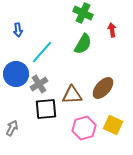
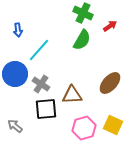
red arrow: moved 2 px left, 4 px up; rotated 64 degrees clockwise
green semicircle: moved 1 px left, 4 px up
cyan line: moved 3 px left, 2 px up
blue circle: moved 1 px left
gray cross: moved 2 px right; rotated 24 degrees counterclockwise
brown ellipse: moved 7 px right, 5 px up
gray arrow: moved 3 px right, 2 px up; rotated 77 degrees counterclockwise
